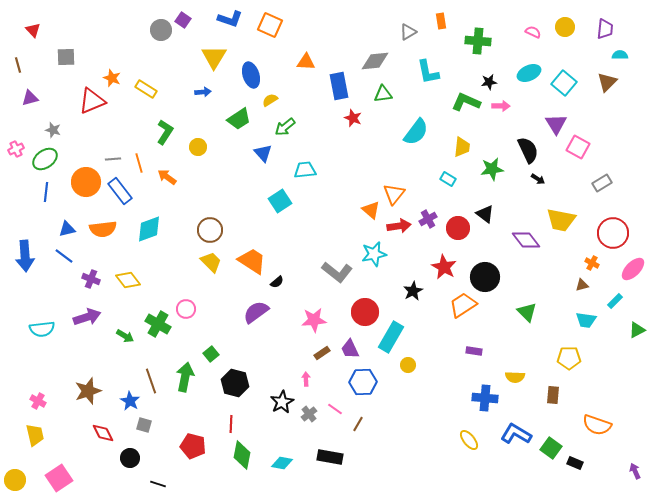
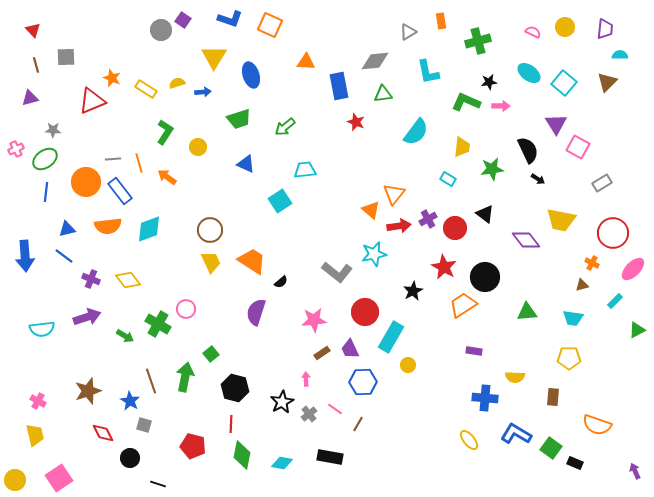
green cross at (478, 41): rotated 20 degrees counterclockwise
brown line at (18, 65): moved 18 px right
cyan ellipse at (529, 73): rotated 60 degrees clockwise
yellow semicircle at (270, 100): moved 93 px left, 17 px up; rotated 14 degrees clockwise
red star at (353, 118): moved 3 px right, 4 px down
green trapezoid at (239, 119): rotated 15 degrees clockwise
gray star at (53, 130): rotated 14 degrees counterclockwise
blue triangle at (263, 153): moved 17 px left, 11 px down; rotated 24 degrees counterclockwise
red circle at (458, 228): moved 3 px left
orange semicircle at (103, 229): moved 5 px right, 3 px up
yellow trapezoid at (211, 262): rotated 20 degrees clockwise
black semicircle at (277, 282): moved 4 px right
purple semicircle at (256, 312): rotated 36 degrees counterclockwise
green triangle at (527, 312): rotated 50 degrees counterclockwise
cyan trapezoid at (586, 320): moved 13 px left, 2 px up
black hexagon at (235, 383): moved 5 px down
brown rectangle at (553, 395): moved 2 px down
